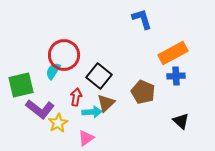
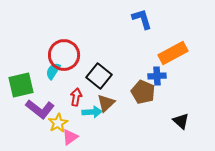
blue cross: moved 19 px left
pink triangle: moved 16 px left, 1 px up
